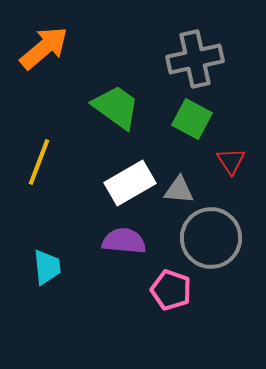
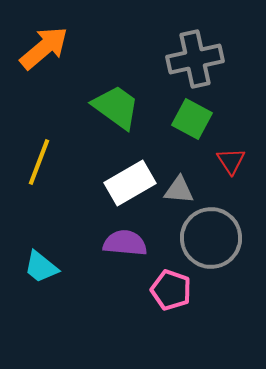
purple semicircle: moved 1 px right, 2 px down
cyan trapezoid: moved 6 px left; rotated 135 degrees clockwise
